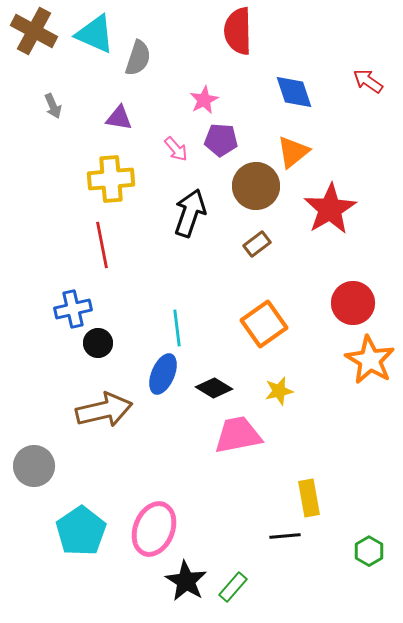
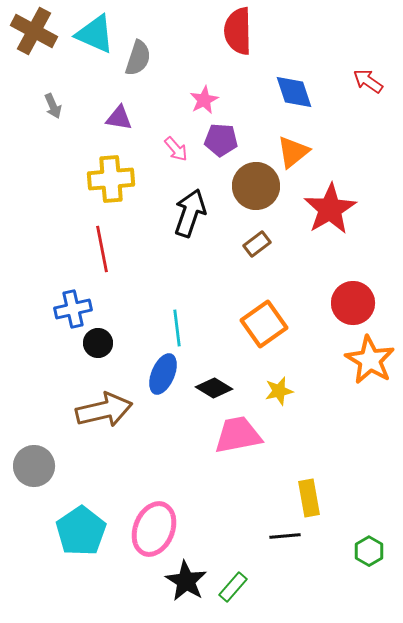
red line: moved 4 px down
